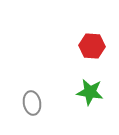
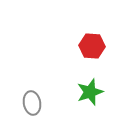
green star: rotated 28 degrees counterclockwise
